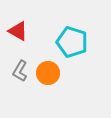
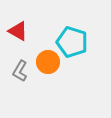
orange circle: moved 11 px up
